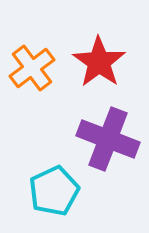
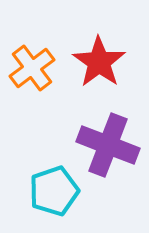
purple cross: moved 6 px down
cyan pentagon: rotated 6 degrees clockwise
